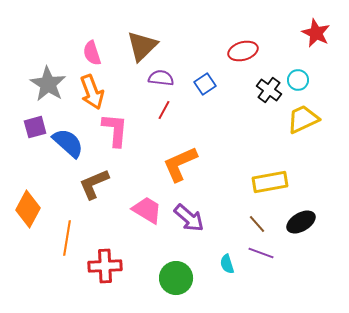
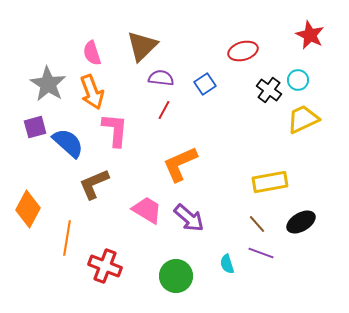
red star: moved 6 px left, 2 px down
red cross: rotated 24 degrees clockwise
green circle: moved 2 px up
